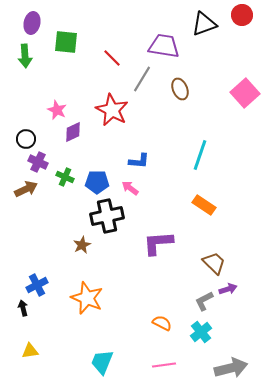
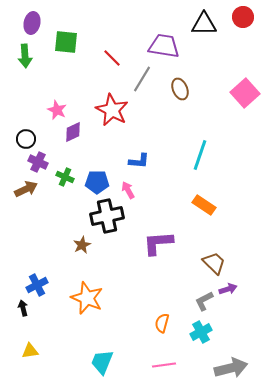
red circle: moved 1 px right, 2 px down
black triangle: rotated 20 degrees clockwise
pink arrow: moved 2 px left, 2 px down; rotated 24 degrees clockwise
orange semicircle: rotated 102 degrees counterclockwise
cyan cross: rotated 10 degrees clockwise
